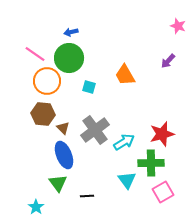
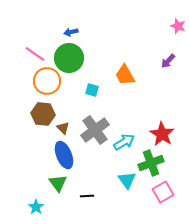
cyan square: moved 3 px right, 3 px down
red star: rotated 25 degrees counterclockwise
green cross: rotated 20 degrees counterclockwise
